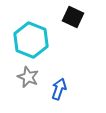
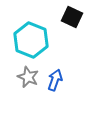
black square: moved 1 px left
blue arrow: moved 4 px left, 9 px up
